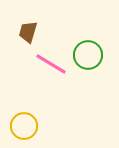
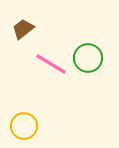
brown trapezoid: moved 5 px left, 3 px up; rotated 35 degrees clockwise
green circle: moved 3 px down
